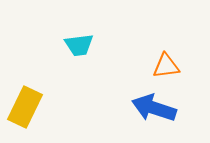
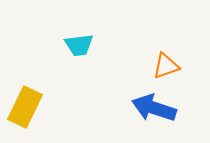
orange triangle: rotated 12 degrees counterclockwise
